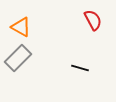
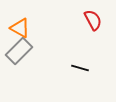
orange triangle: moved 1 px left, 1 px down
gray rectangle: moved 1 px right, 7 px up
